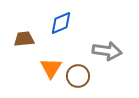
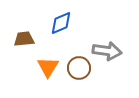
orange triangle: moved 3 px left, 1 px up
brown circle: moved 1 px right, 8 px up
